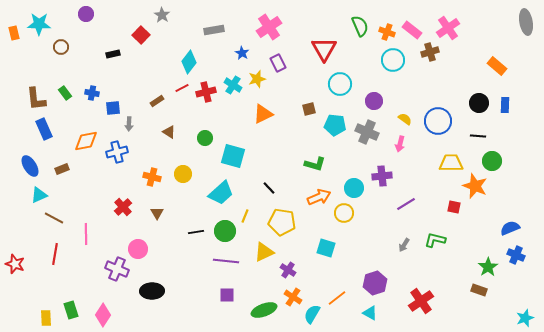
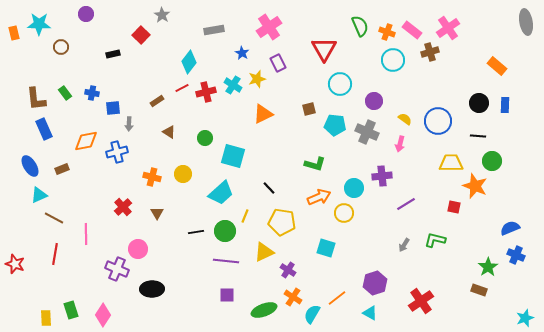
black ellipse at (152, 291): moved 2 px up
